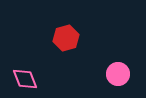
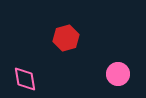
pink diamond: rotated 12 degrees clockwise
